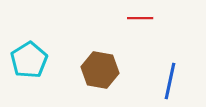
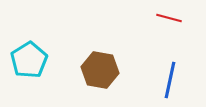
red line: moved 29 px right; rotated 15 degrees clockwise
blue line: moved 1 px up
